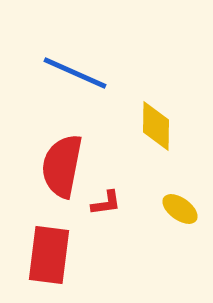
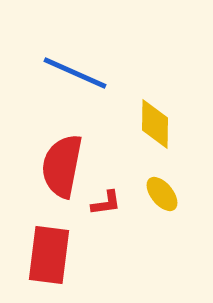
yellow diamond: moved 1 px left, 2 px up
yellow ellipse: moved 18 px left, 15 px up; rotated 15 degrees clockwise
